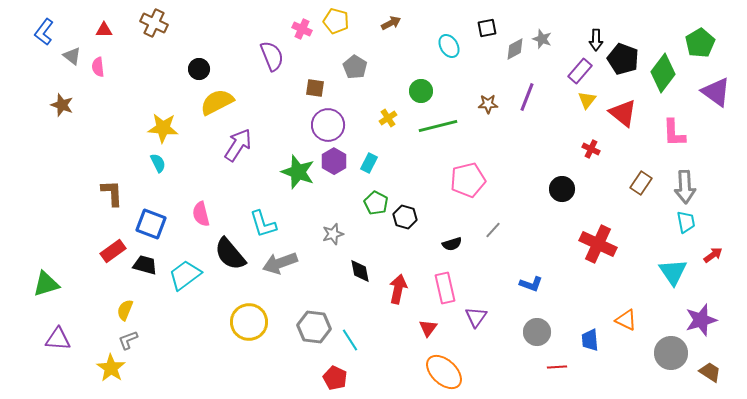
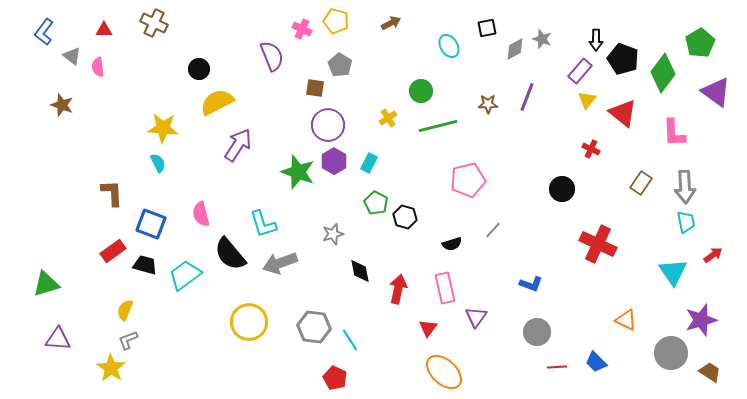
gray pentagon at (355, 67): moved 15 px left, 2 px up
blue trapezoid at (590, 340): moved 6 px right, 22 px down; rotated 40 degrees counterclockwise
